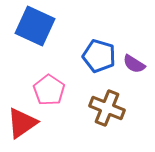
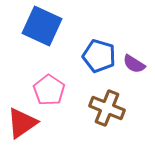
blue square: moved 7 px right
